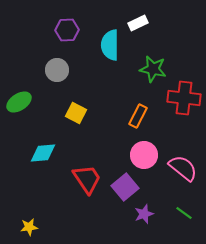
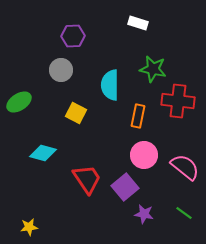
white rectangle: rotated 42 degrees clockwise
purple hexagon: moved 6 px right, 6 px down
cyan semicircle: moved 40 px down
gray circle: moved 4 px right
red cross: moved 6 px left, 3 px down
orange rectangle: rotated 15 degrees counterclockwise
cyan diamond: rotated 20 degrees clockwise
pink semicircle: moved 2 px right, 1 px up
purple star: rotated 30 degrees clockwise
